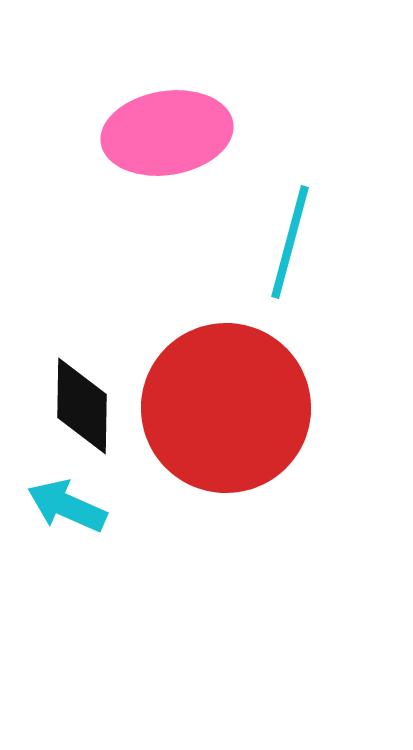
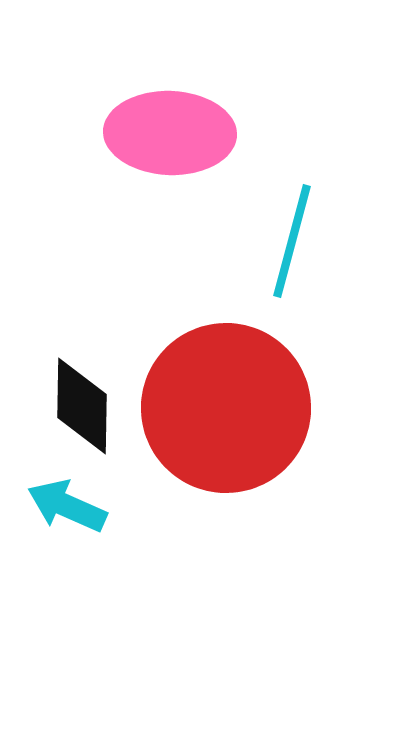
pink ellipse: moved 3 px right; rotated 11 degrees clockwise
cyan line: moved 2 px right, 1 px up
